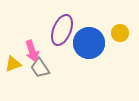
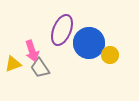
yellow circle: moved 10 px left, 22 px down
